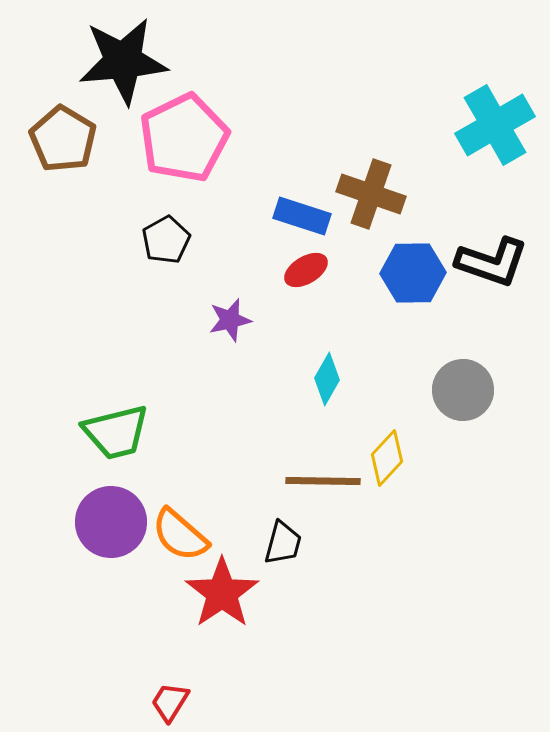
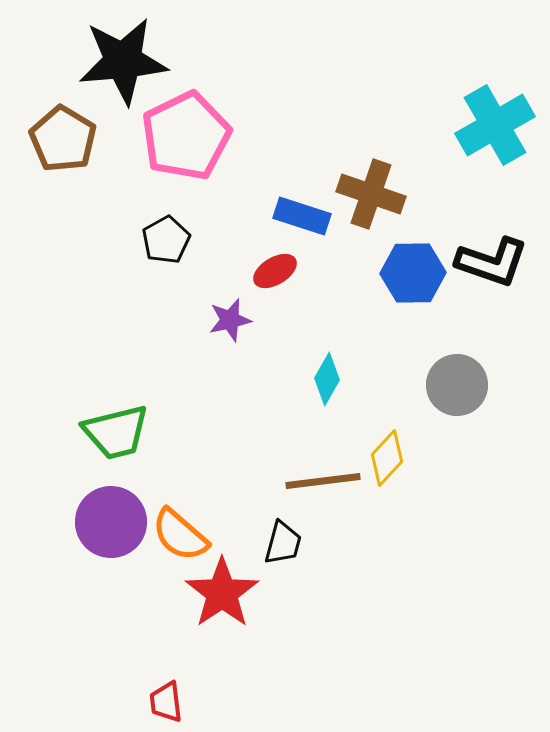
pink pentagon: moved 2 px right, 2 px up
red ellipse: moved 31 px left, 1 px down
gray circle: moved 6 px left, 5 px up
brown line: rotated 8 degrees counterclockwise
red trapezoid: moved 4 px left; rotated 39 degrees counterclockwise
